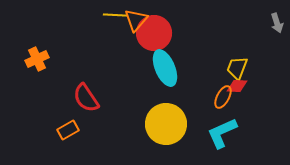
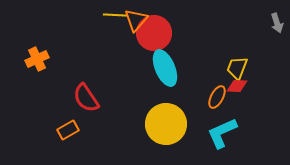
orange ellipse: moved 6 px left
